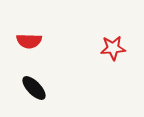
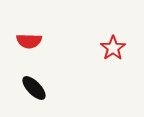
red star: rotated 30 degrees counterclockwise
